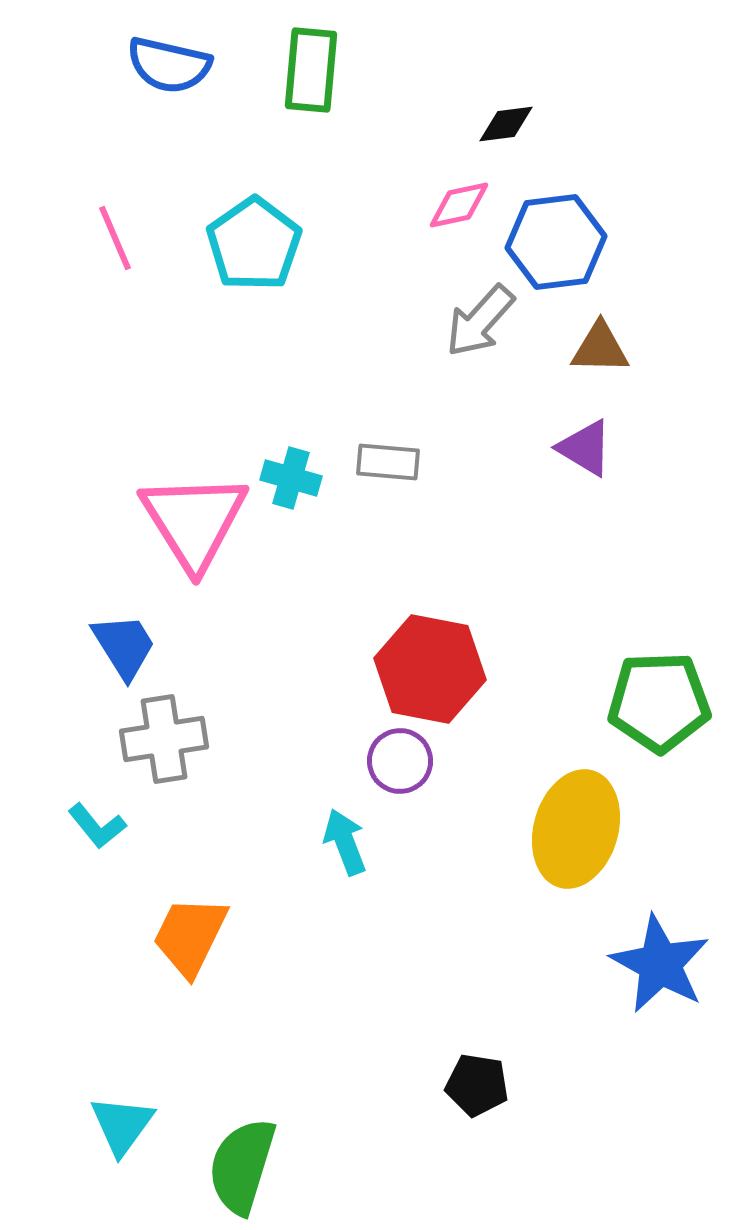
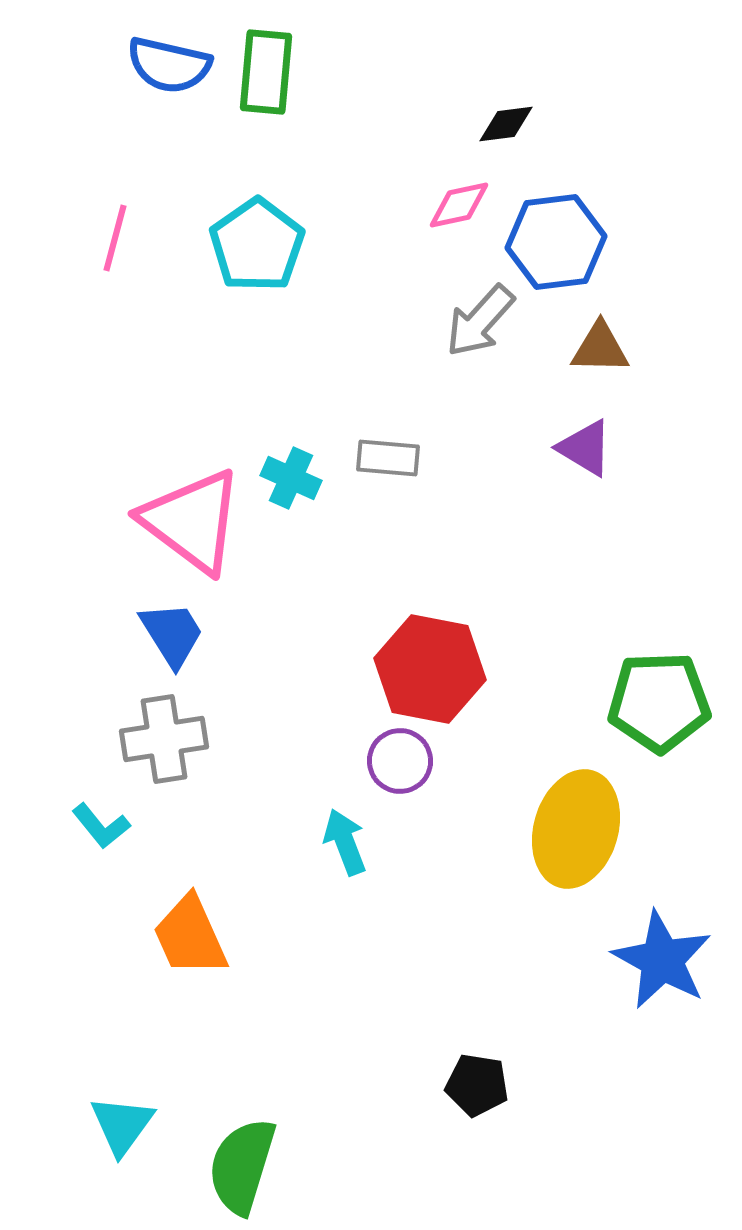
green rectangle: moved 45 px left, 2 px down
pink line: rotated 38 degrees clockwise
cyan pentagon: moved 3 px right, 1 px down
gray rectangle: moved 4 px up
cyan cross: rotated 8 degrees clockwise
pink triangle: moved 2 px left; rotated 21 degrees counterclockwise
blue trapezoid: moved 48 px right, 12 px up
cyan L-shape: moved 4 px right
orange trapezoid: rotated 50 degrees counterclockwise
blue star: moved 2 px right, 4 px up
